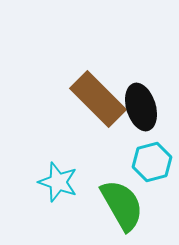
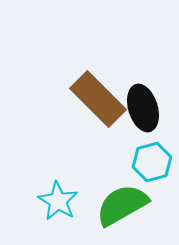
black ellipse: moved 2 px right, 1 px down
cyan star: moved 19 px down; rotated 12 degrees clockwise
green semicircle: rotated 90 degrees counterclockwise
